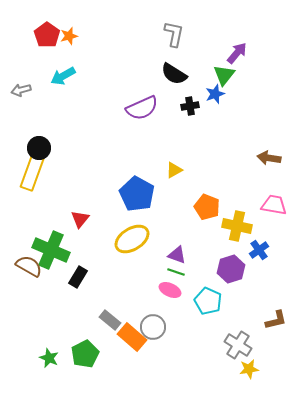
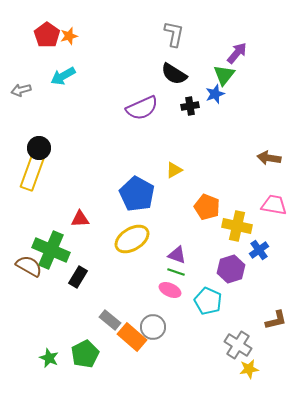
red triangle: rotated 48 degrees clockwise
